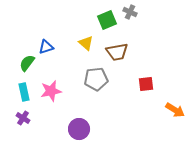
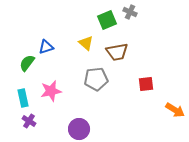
cyan rectangle: moved 1 px left, 6 px down
purple cross: moved 6 px right, 3 px down
